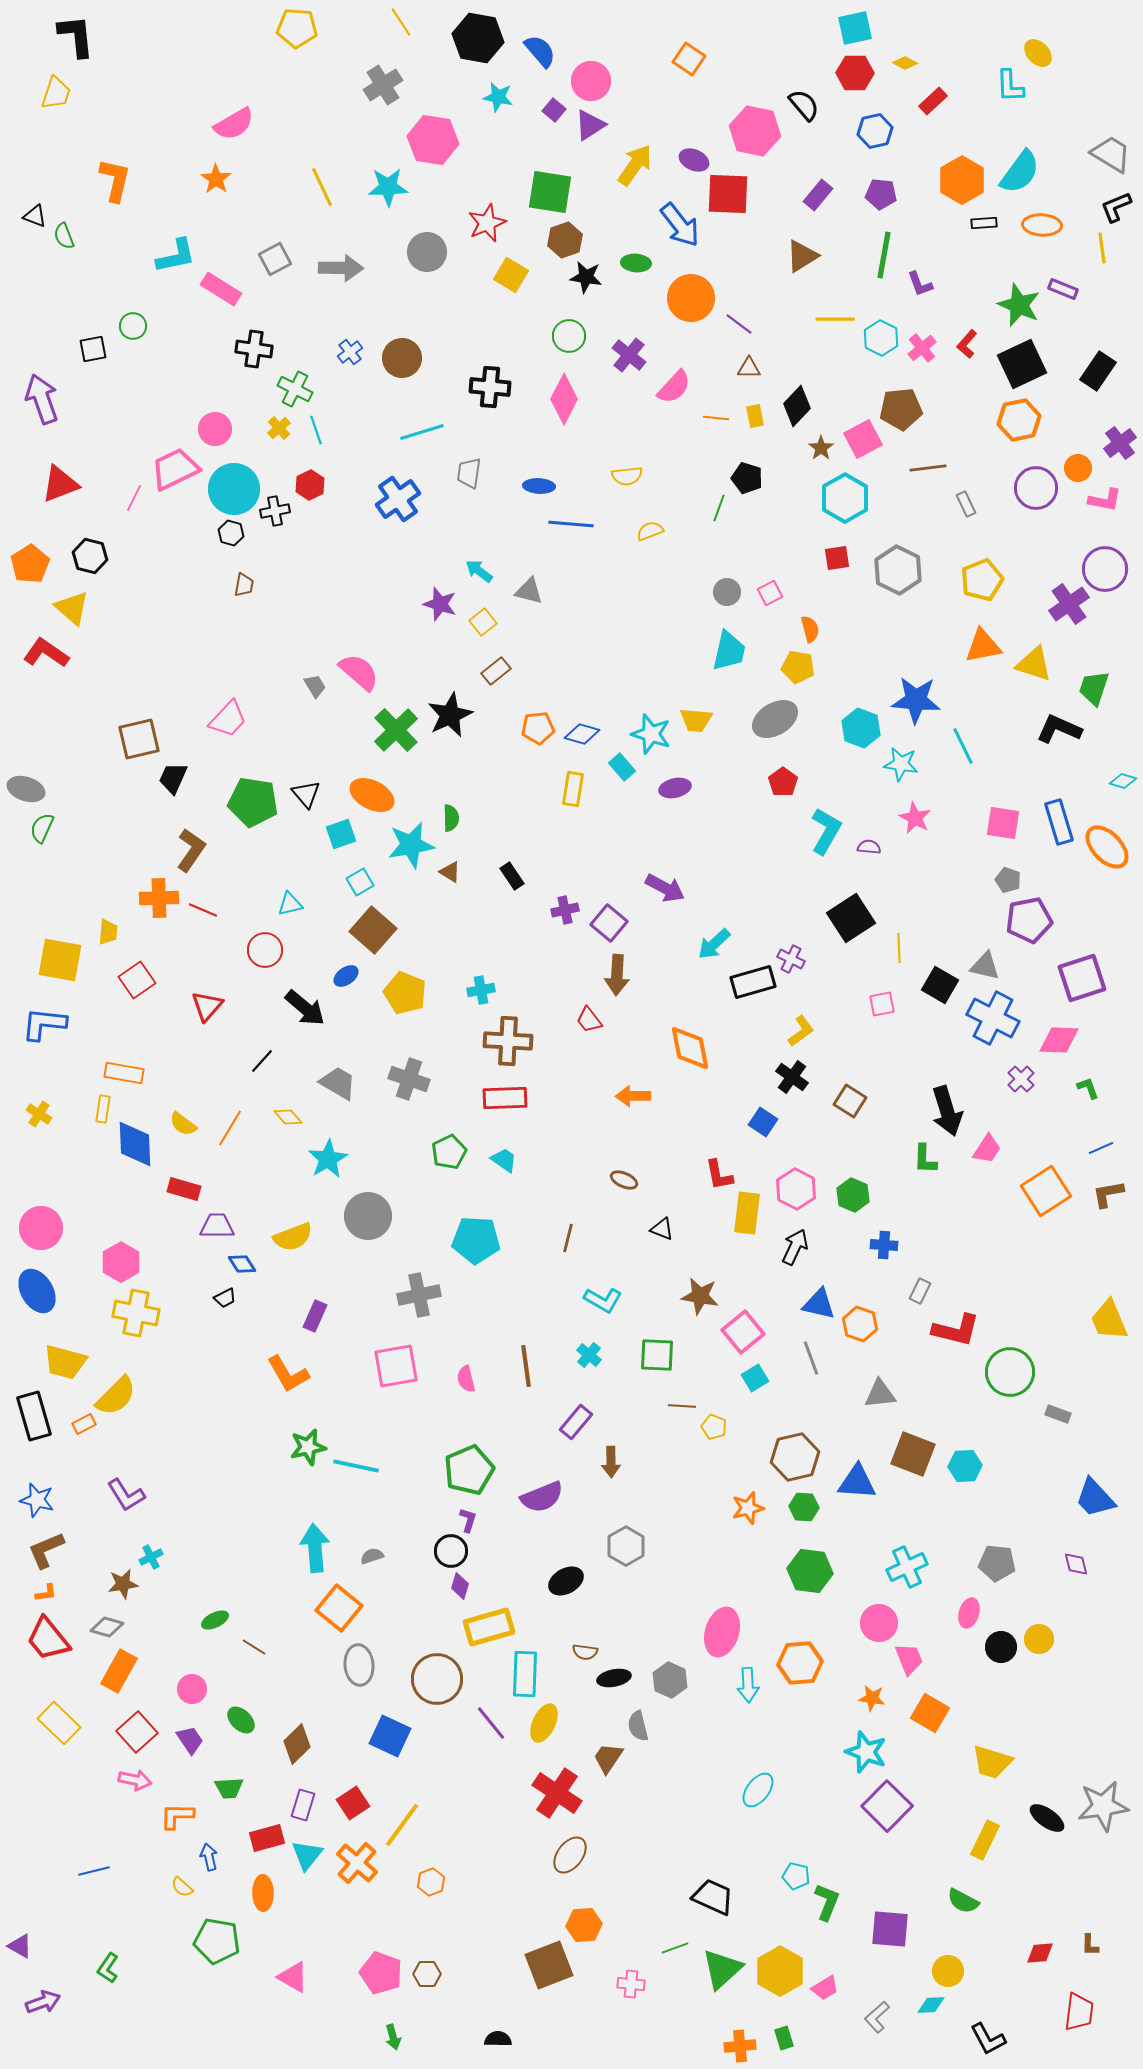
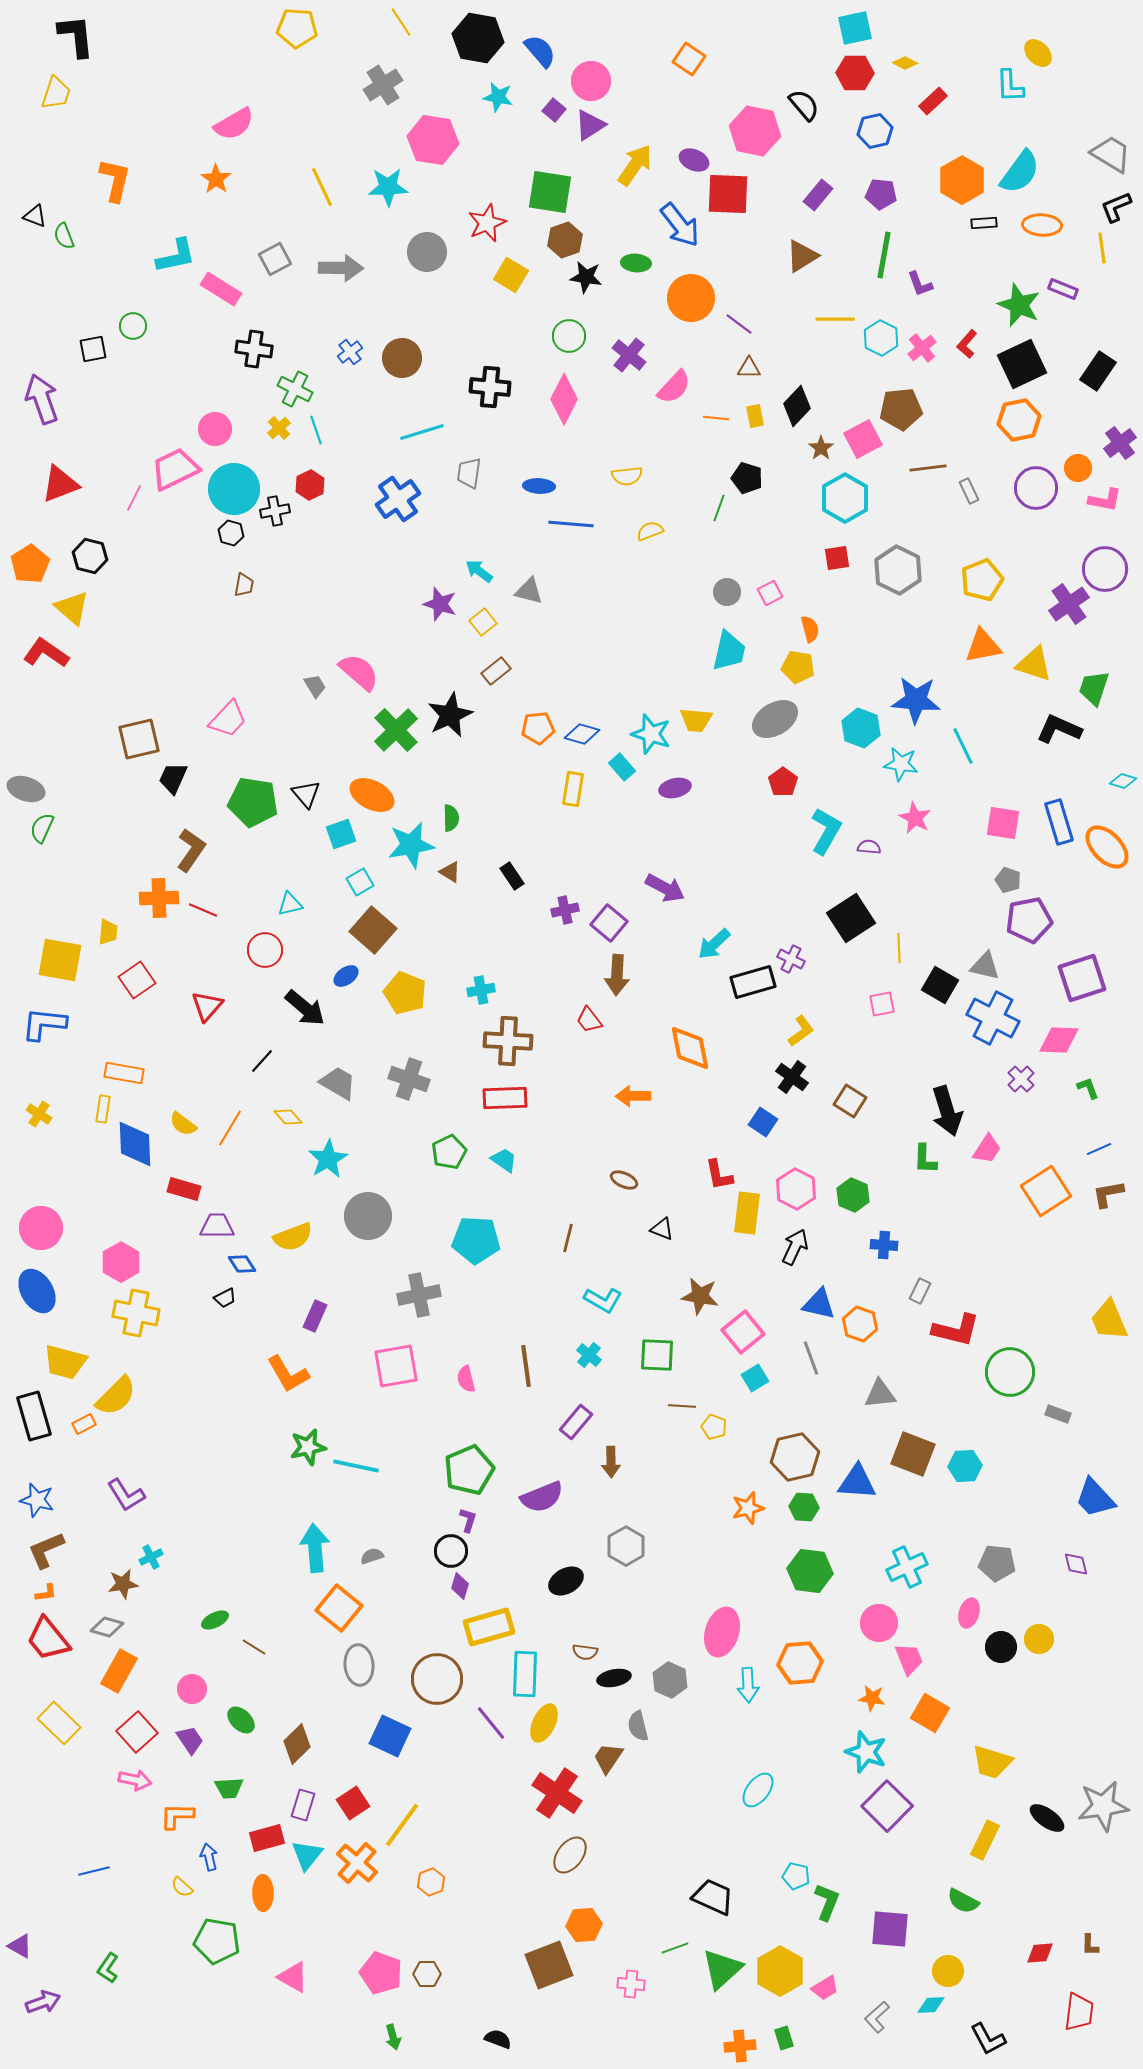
gray rectangle at (966, 504): moved 3 px right, 13 px up
blue line at (1101, 1148): moved 2 px left, 1 px down
black semicircle at (498, 2039): rotated 20 degrees clockwise
